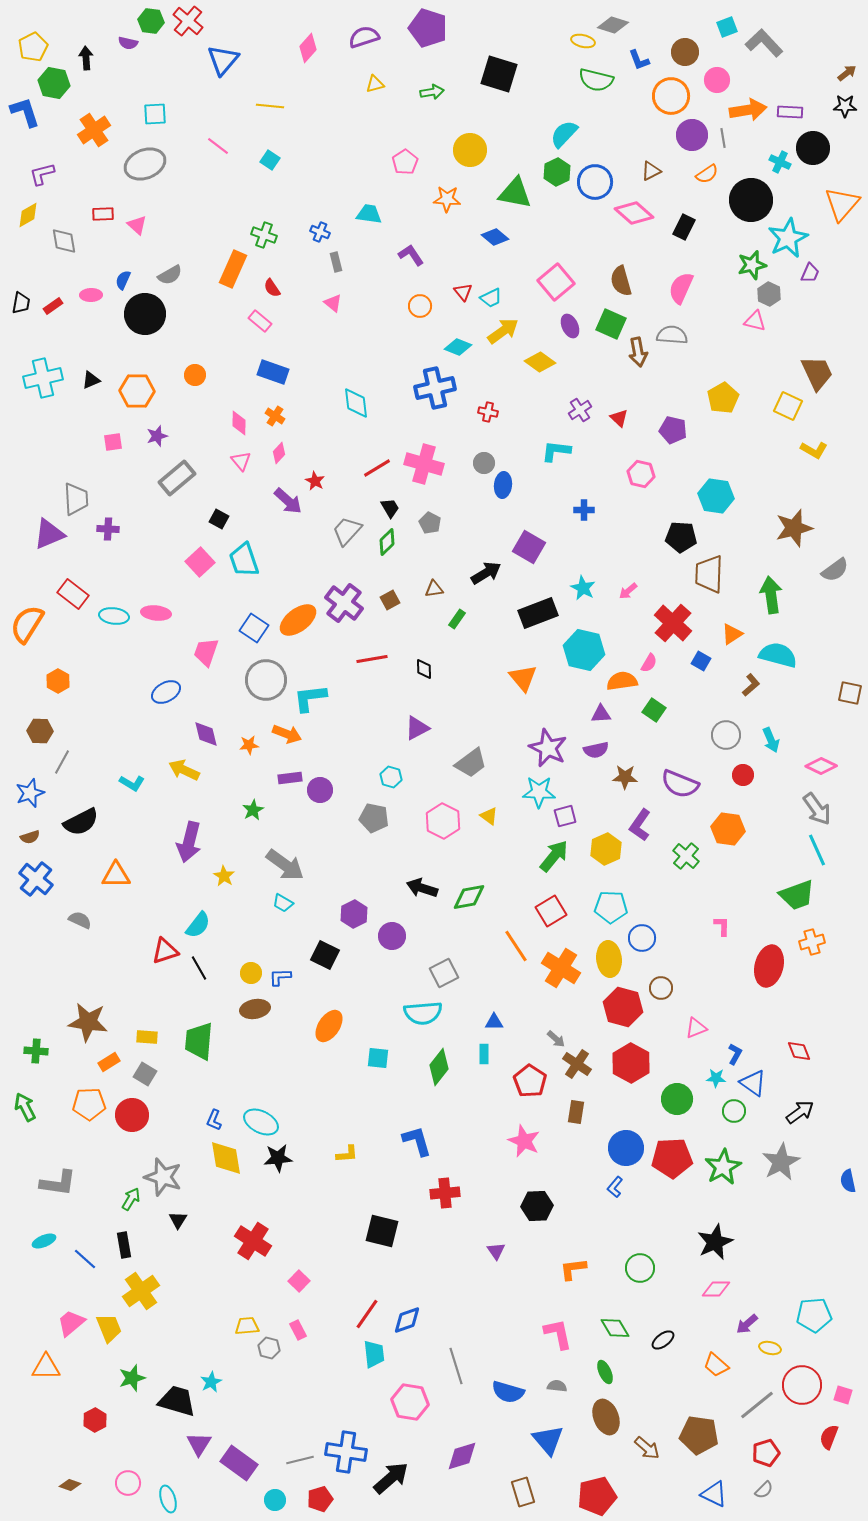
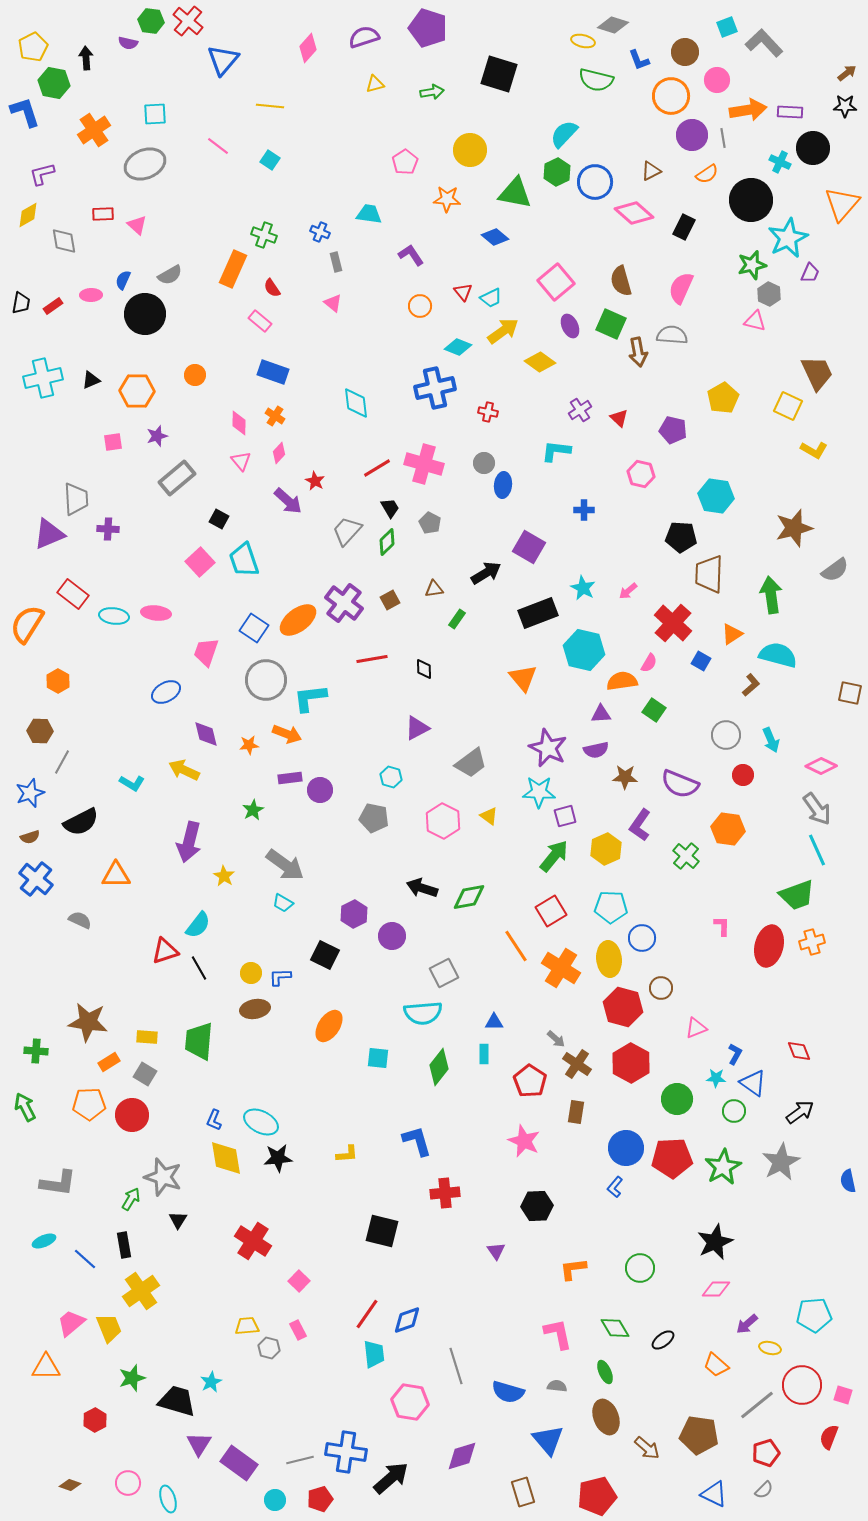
red ellipse at (769, 966): moved 20 px up
